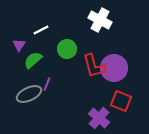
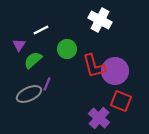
purple circle: moved 1 px right, 3 px down
